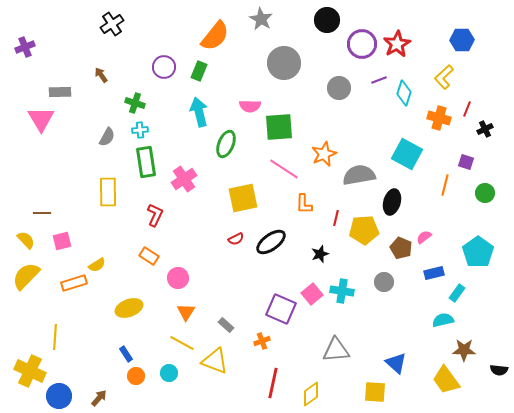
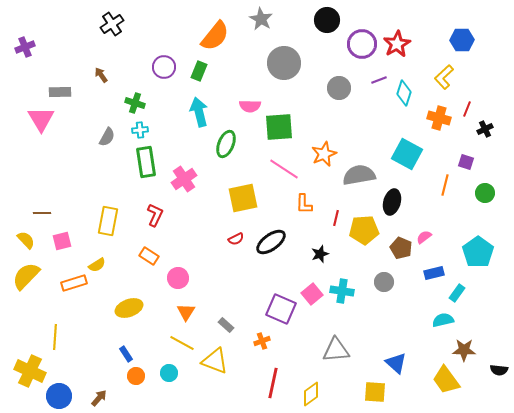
yellow rectangle at (108, 192): moved 29 px down; rotated 12 degrees clockwise
